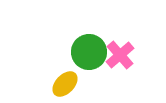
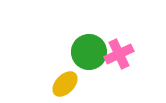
pink cross: moved 1 px left, 1 px up; rotated 16 degrees clockwise
